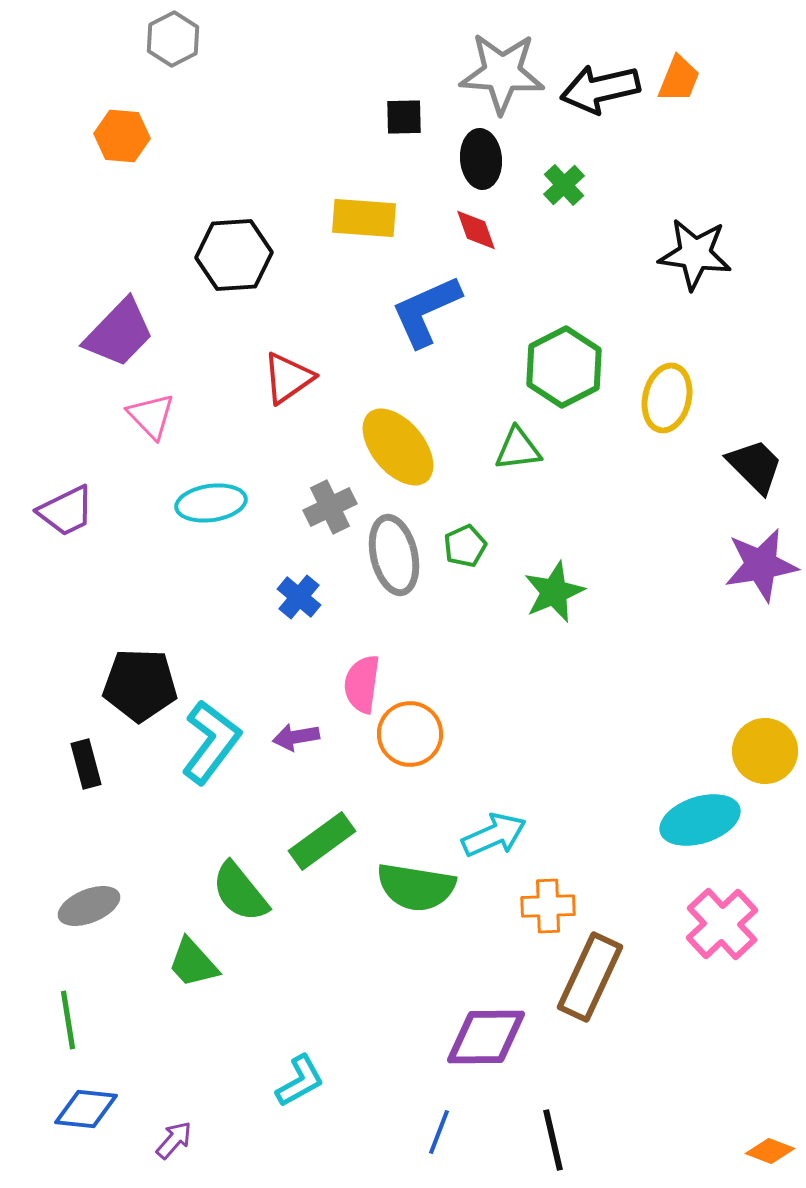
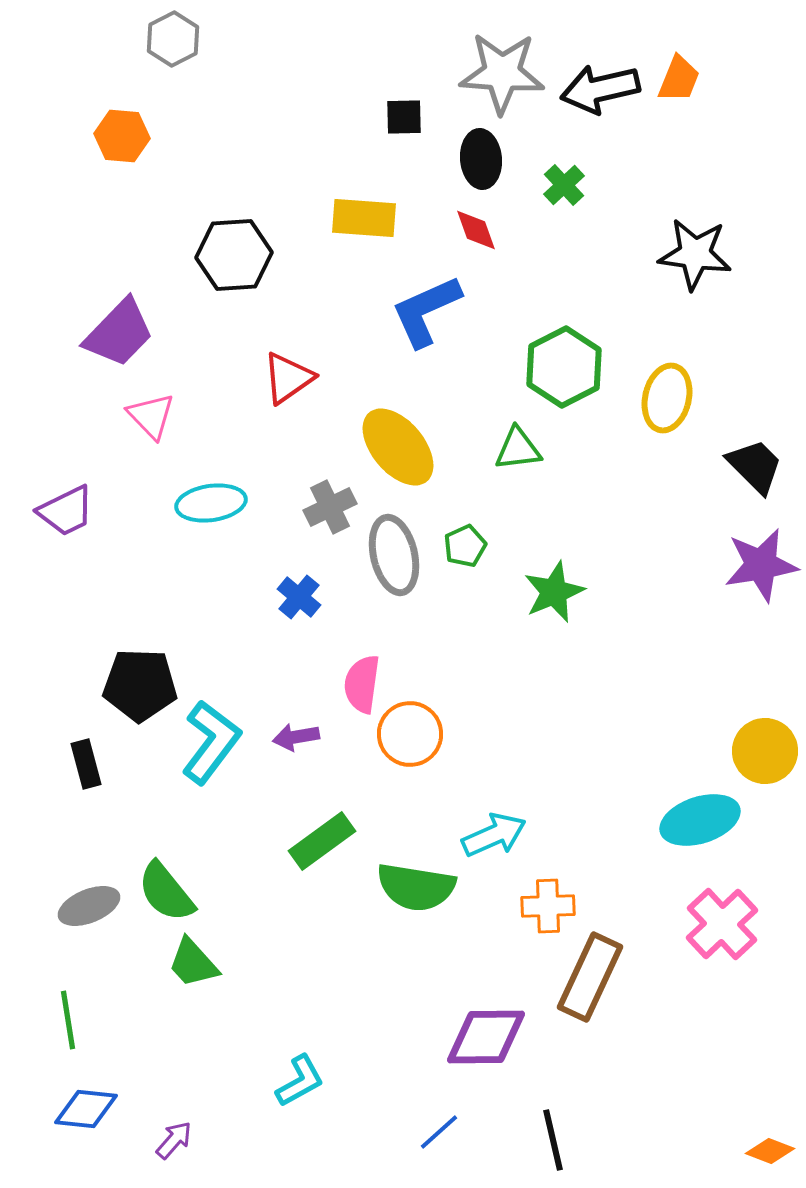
green semicircle at (240, 892): moved 74 px left
blue line at (439, 1132): rotated 27 degrees clockwise
